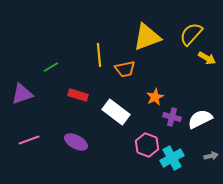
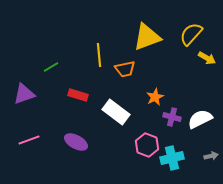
purple triangle: moved 2 px right
cyan cross: rotated 15 degrees clockwise
